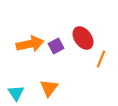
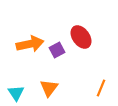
red ellipse: moved 2 px left, 1 px up
purple square: moved 1 px right, 4 px down
orange line: moved 29 px down
